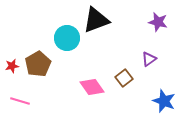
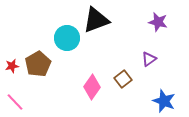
brown square: moved 1 px left, 1 px down
pink diamond: rotated 70 degrees clockwise
pink line: moved 5 px left, 1 px down; rotated 30 degrees clockwise
